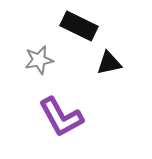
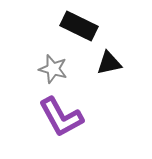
gray star: moved 14 px right, 9 px down; rotated 28 degrees clockwise
